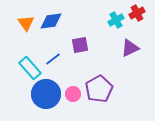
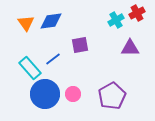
purple triangle: rotated 24 degrees clockwise
purple pentagon: moved 13 px right, 7 px down
blue circle: moved 1 px left
